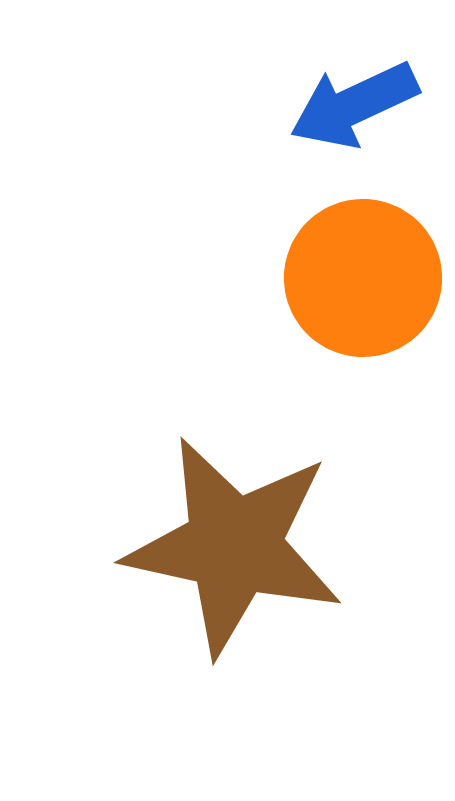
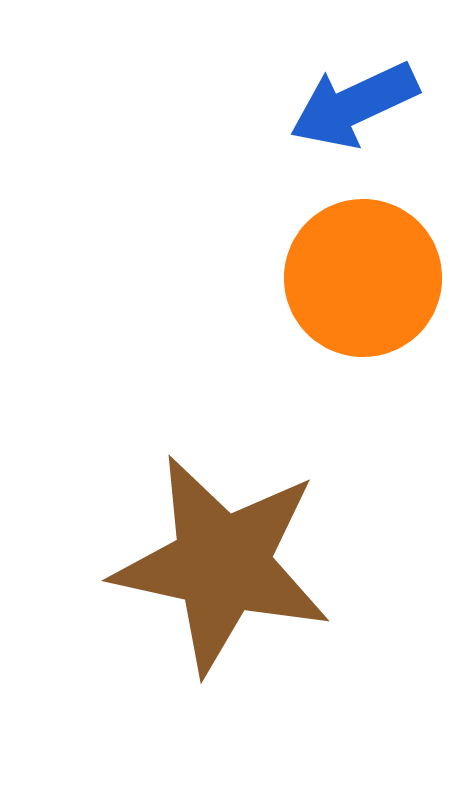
brown star: moved 12 px left, 18 px down
